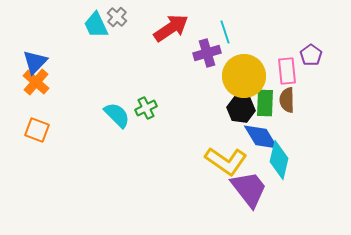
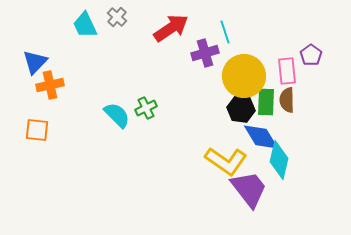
cyan trapezoid: moved 11 px left
purple cross: moved 2 px left
orange cross: moved 14 px right, 3 px down; rotated 36 degrees clockwise
green rectangle: moved 1 px right, 1 px up
orange square: rotated 15 degrees counterclockwise
